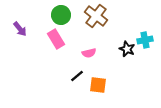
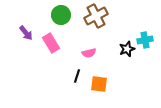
brown cross: rotated 25 degrees clockwise
purple arrow: moved 6 px right, 4 px down
pink rectangle: moved 5 px left, 4 px down
black star: rotated 28 degrees clockwise
black line: rotated 32 degrees counterclockwise
orange square: moved 1 px right, 1 px up
